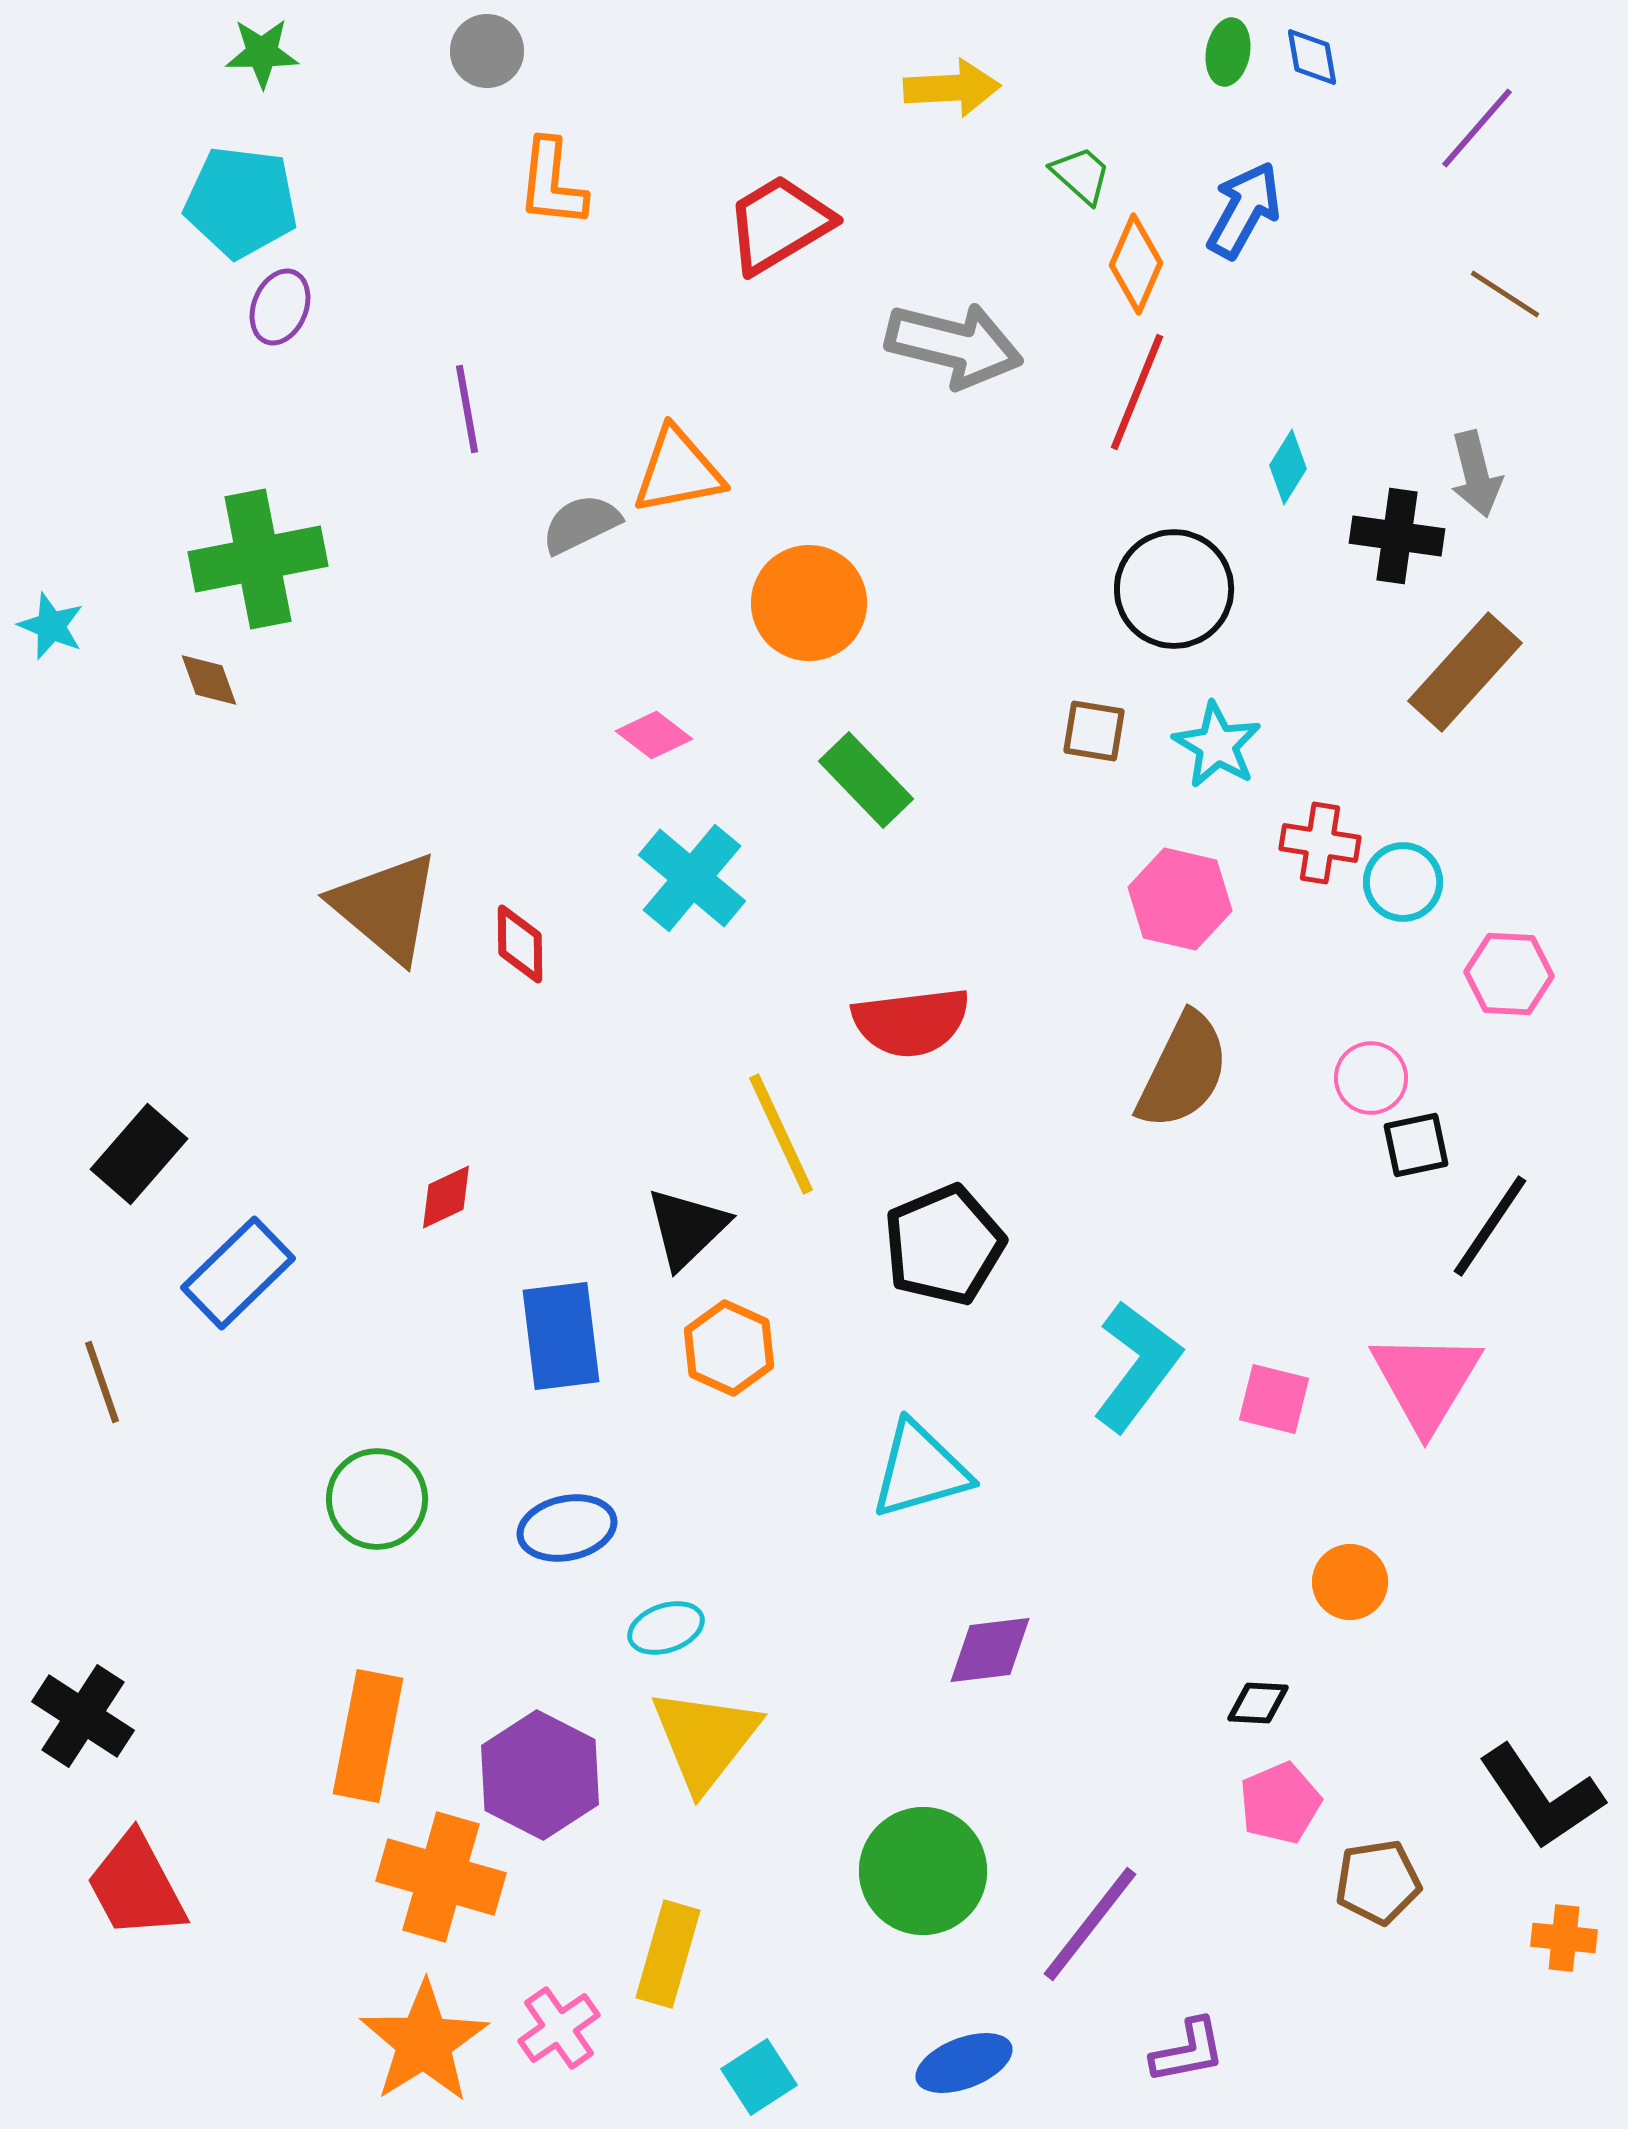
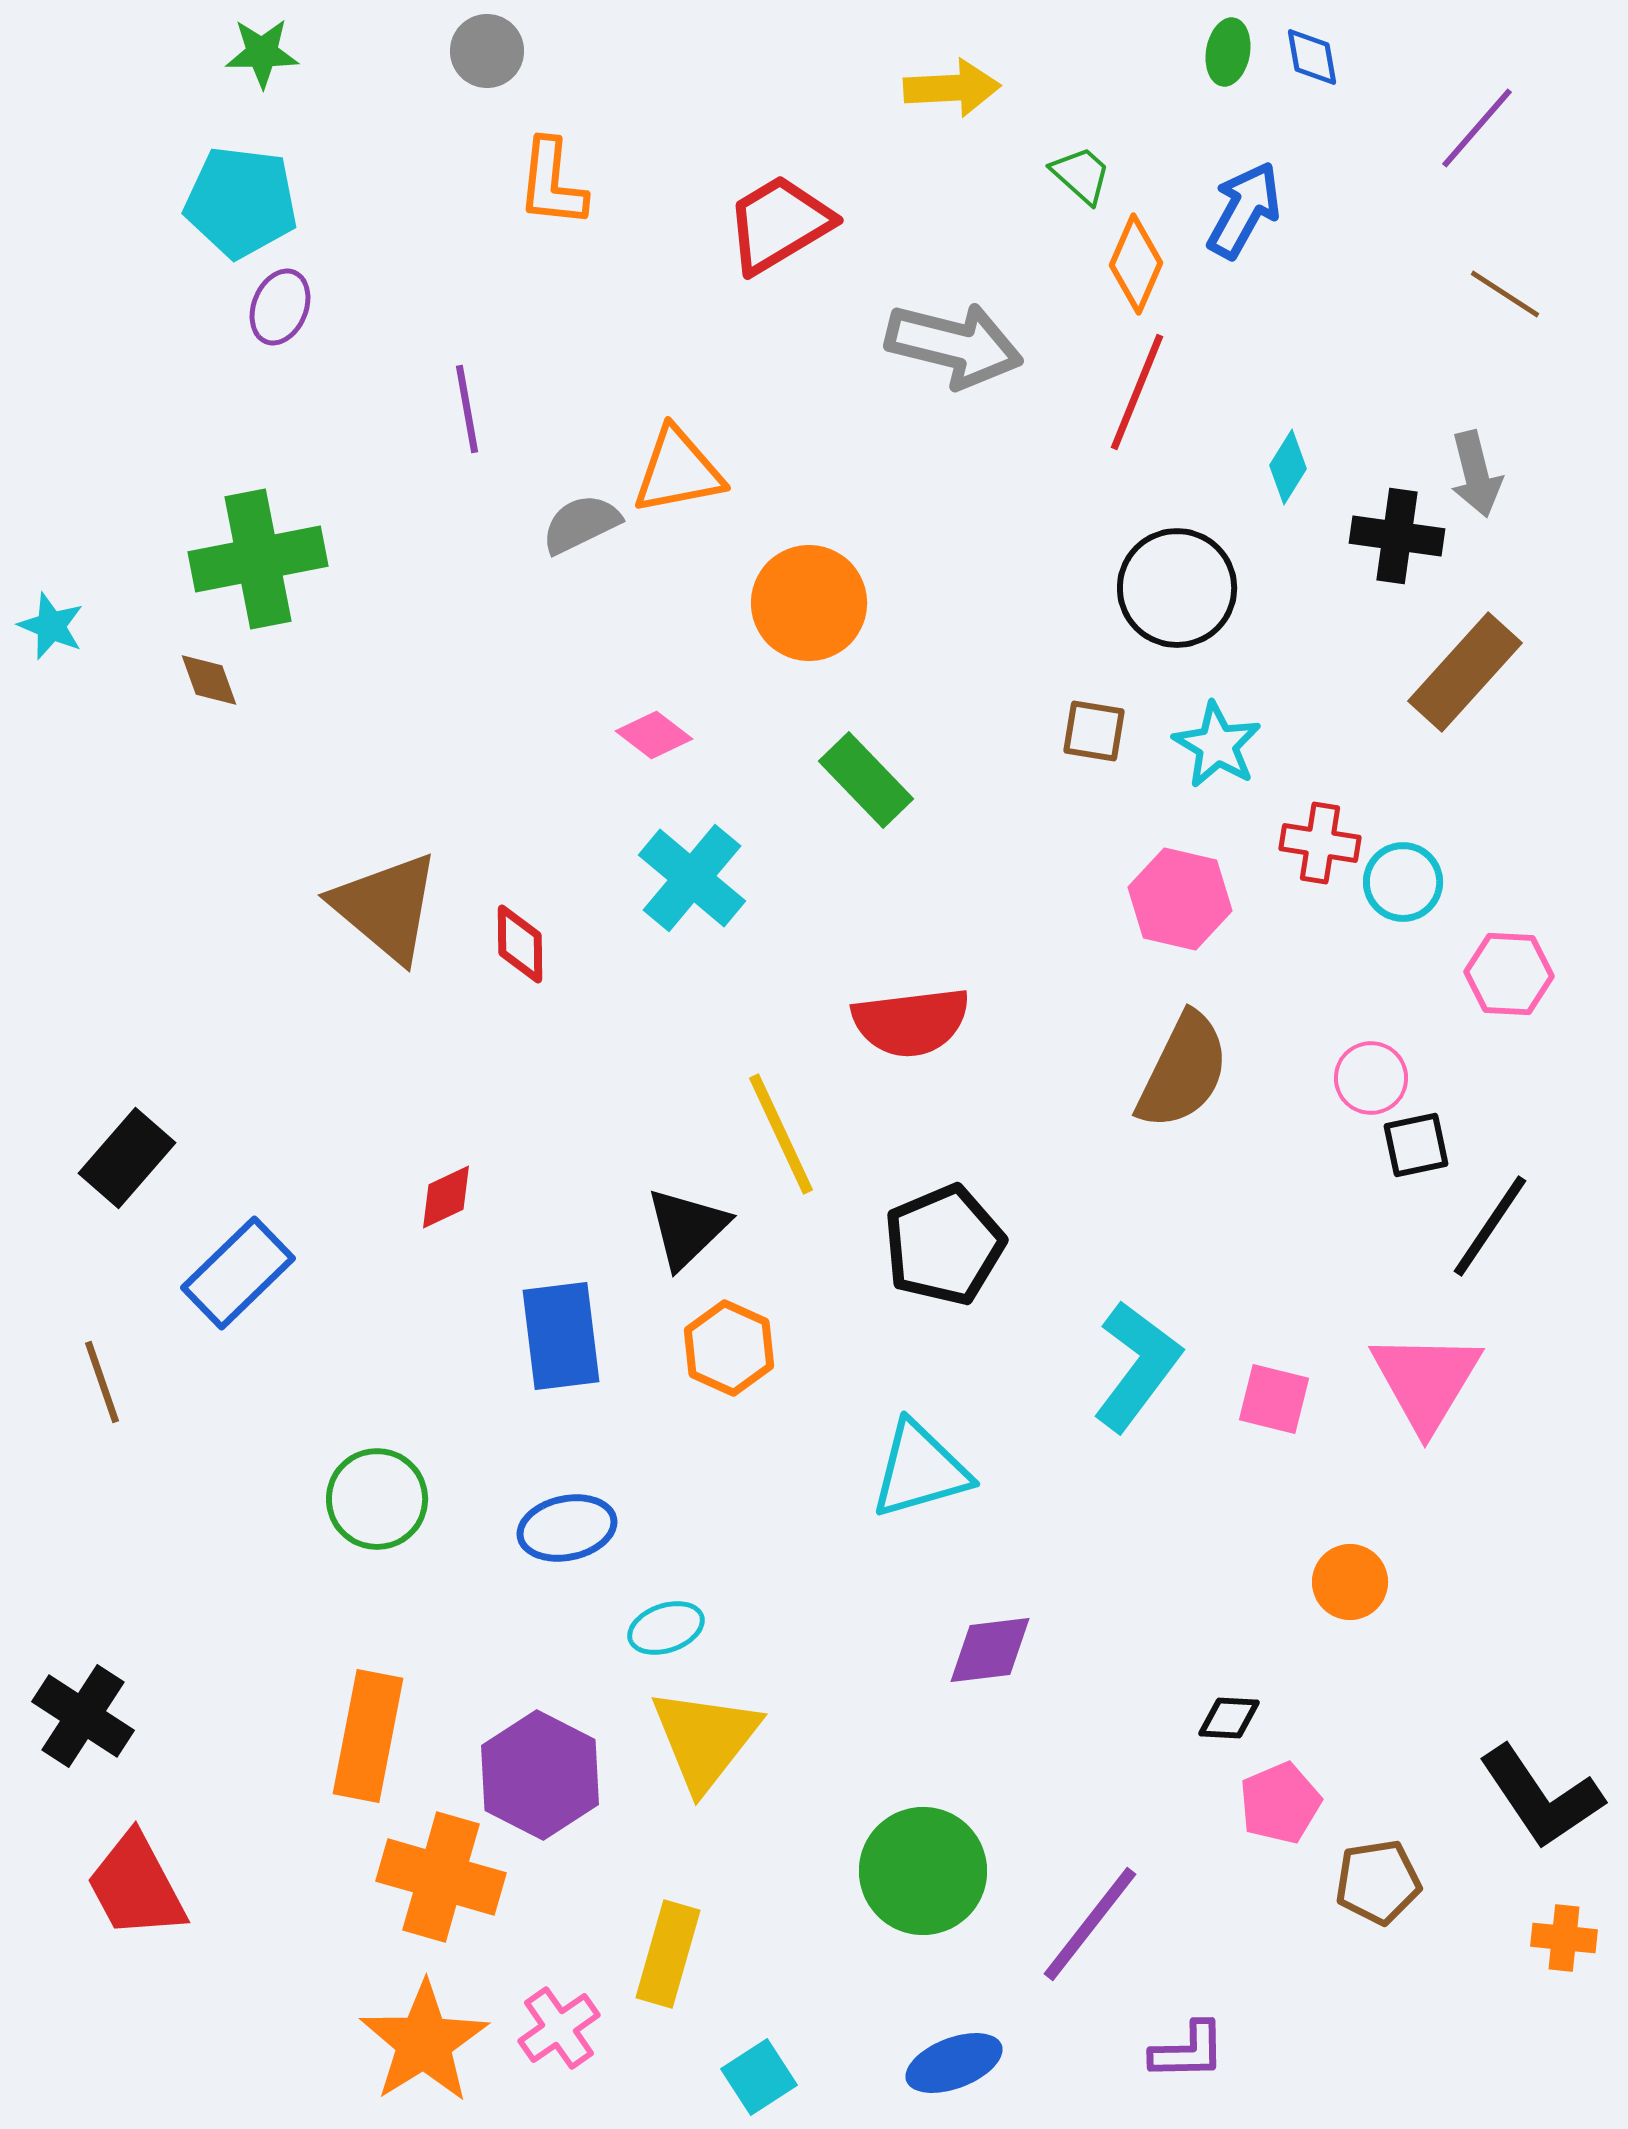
black circle at (1174, 589): moved 3 px right, 1 px up
black rectangle at (139, 1154): moved 12 px left, 4 px down
black diamond at (1258, 1703): moved 29 px left, 15 px down
purple L-shape at (1188, 2051): rotated 10 degrees clockwise
blue ellipse at (964, 2063): moved 10 px left
